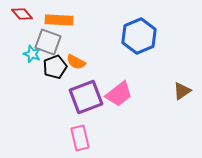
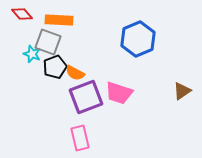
blue hexagon: moved 1 px left, 3 px down
orange semicircle: moved 1 px left, 11 px down
pink trapezoid: moved 1 px up; rotated 56 degrees clockwise
